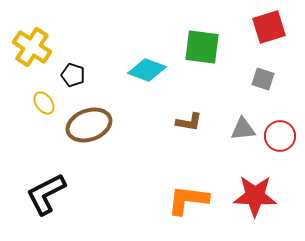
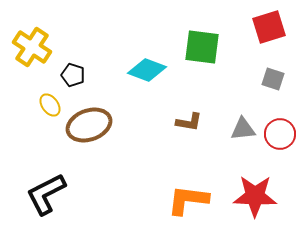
gray square: moved 10 px right
yellow ellipse: moved 6 px right, 2 px down
red circle: moved 2 px up
